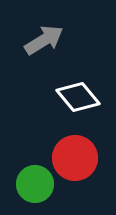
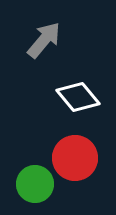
gray arrow: rotated 18 degrees counterclockwise
